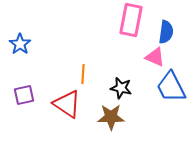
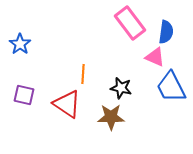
pink rectangle: moved 1 px left, 3 px down; rotated 48 degrees counterclockwise
purple square: rotated 25 degrees clockwise
